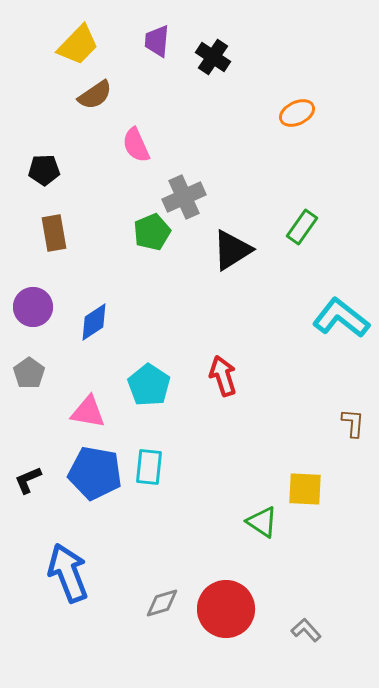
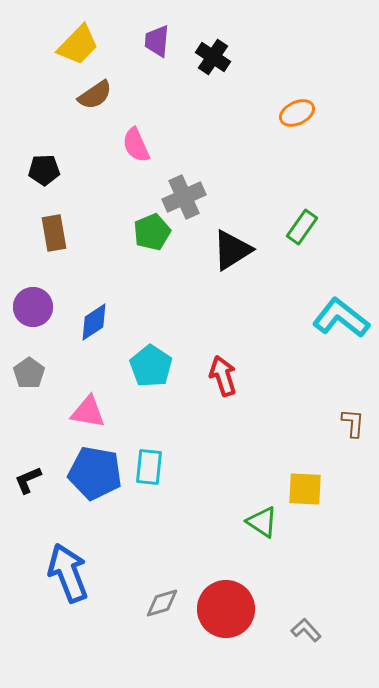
cyan pentagon: moved 2 px right, 19 px up
